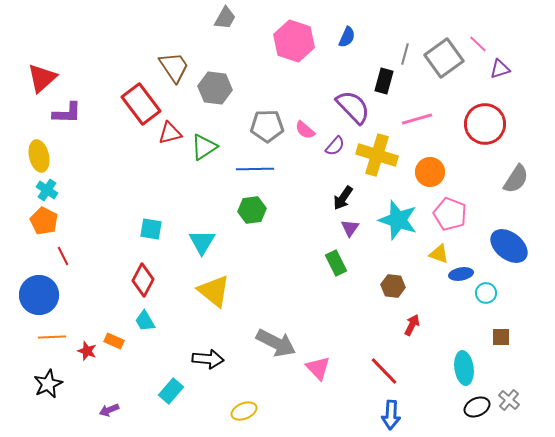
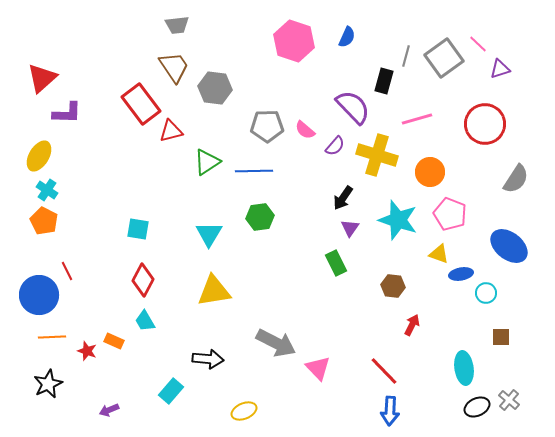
gray trapezoid at (225, 18): moved 48 px left, 7 px down; rotated 55 degrees clockwise
gray line at (405, 54): moved 1 px right, 2 px down
red triangle at (170, 133): moved 1 px right, 2 px up
green triangle at (204, 147): moved 3 px right, 15 px down
yellow ellipse at (39, 156): rotated 44 degrees clockwise
blue line at (255, 169): moved 1 px left, 2 px down
green hexagon at (252, 210): moved 8 px right, 7 px down
cyan square at (151, 229): moved 13 px left
cyan triangle at (202, 242): moved 7 px right, 8 px up
red line at (63, 256): moved 4 px right, 15 px down
yellow triangle at (214, 291): rotated 48 degrees counterclockwise
blue arrow at (391, 415): moved 1 px left, 4 px up
